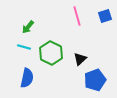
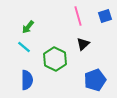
pink line: moved 1 px right
cyan line: rotated 24 degrees clockwise
green hexagon: moved 4 px right, 6 px down
black triangle: moved 3 px right, 15 px up
blue semicircle: moved 2 px down; rotated 12 degrees counterclockwise
